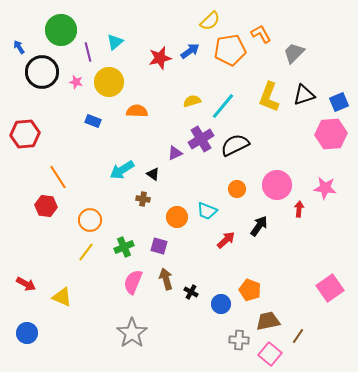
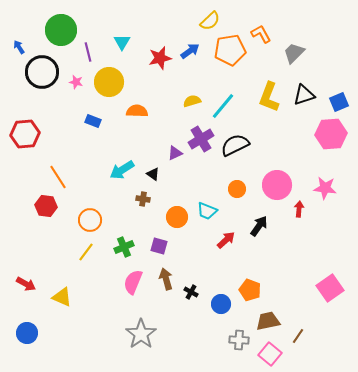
cyan triangle at (115, 42): moved 7 px right; rotated 18 degrees counterclockwise
gray star at (132, 333): moved 9 px right, 1 px down
